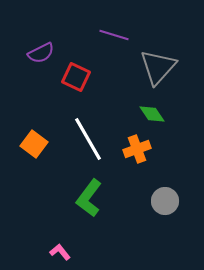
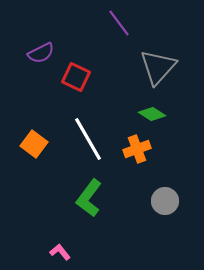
purple line: moved 5 px right, 12 px up; rotated 36 degrees clockwise
green diamond: rotated 24 degrees counterclockwise
